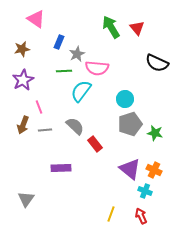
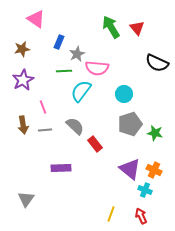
cyan circle: moved 1 px left, 5 px up
pink line: moved 4 px right
brown arrow: rotated 30 degrees counterclockwise
cyan cross: moved 1 px up
